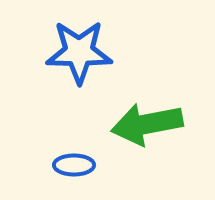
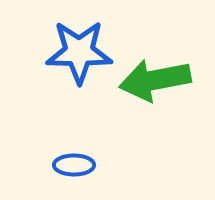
green arrow: moved 8 px right, 44 px up
